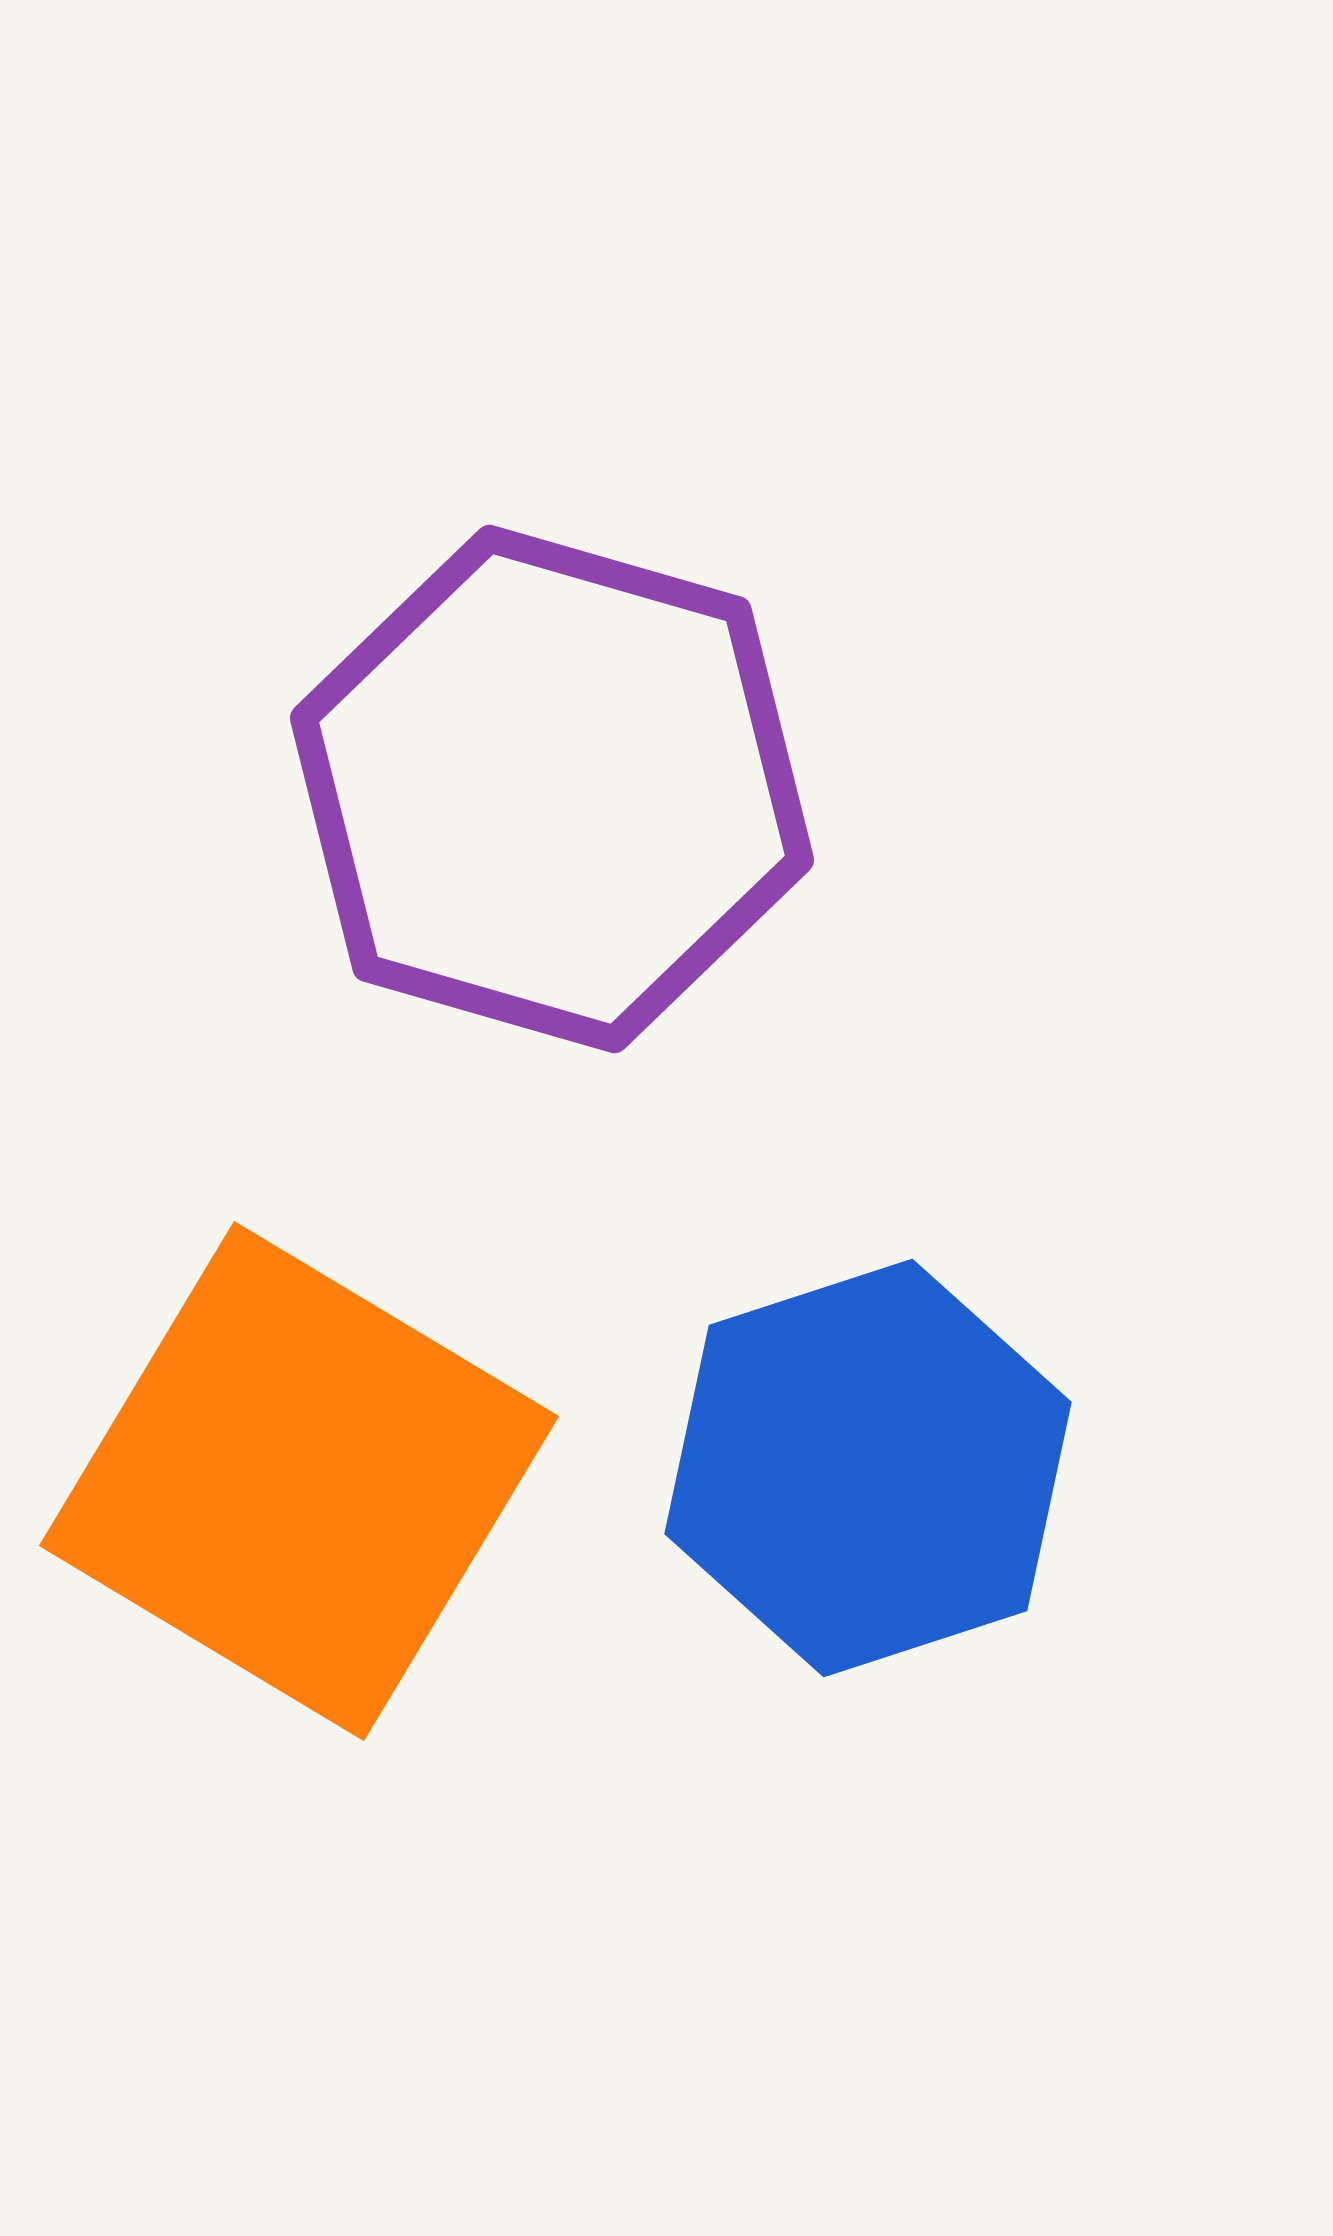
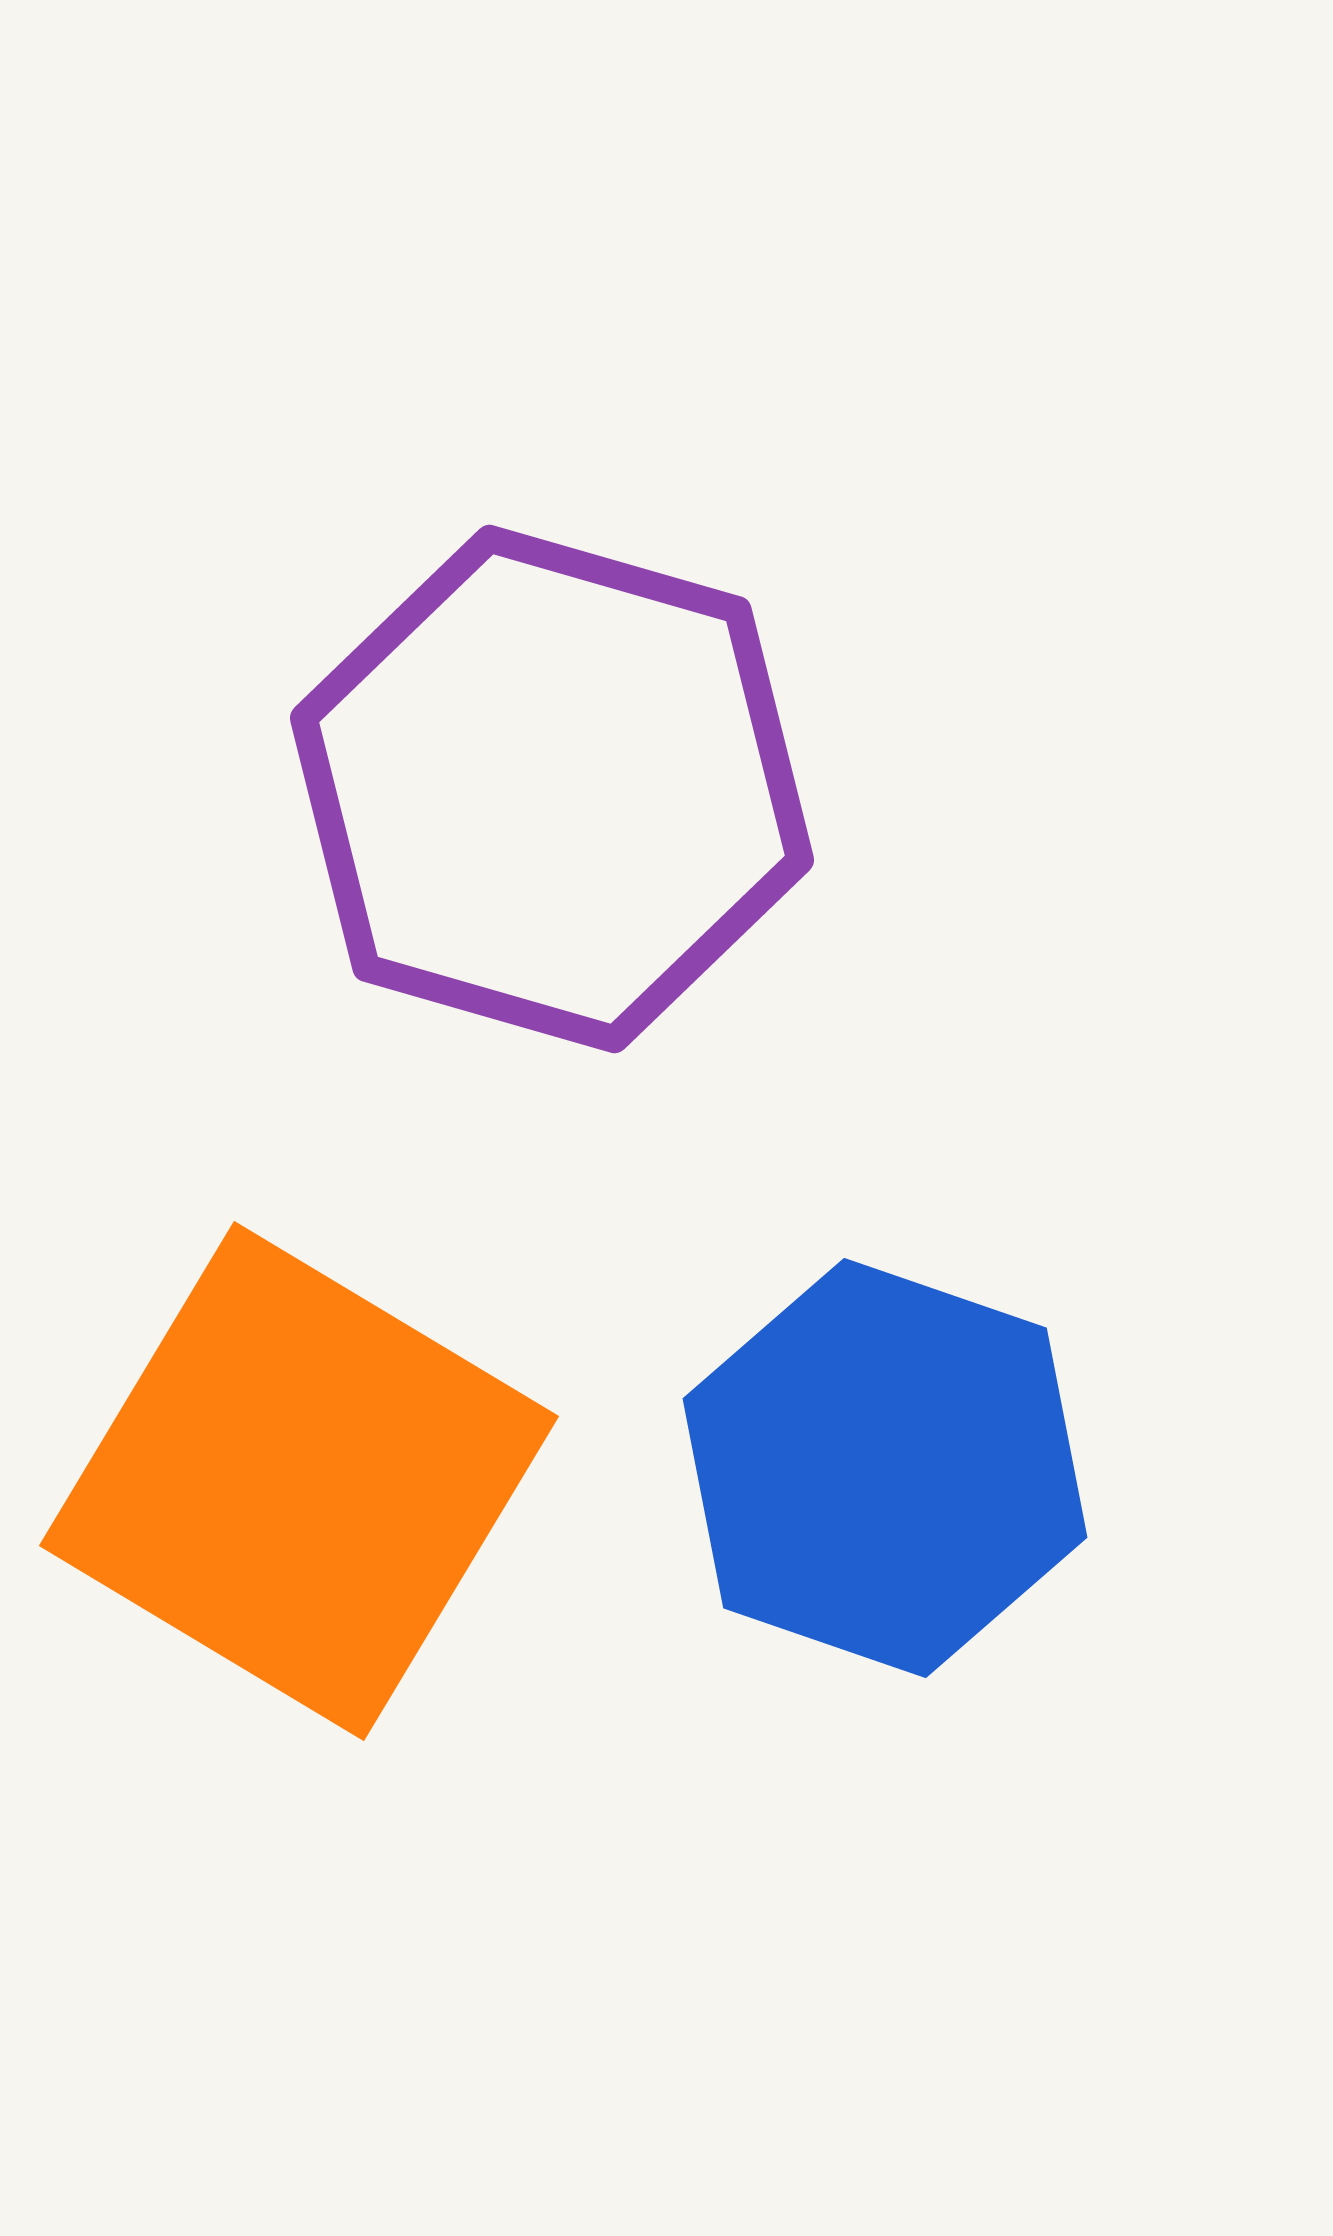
blue hexagon: moved 17 px right; rotated 23 degrees counterclockwise
